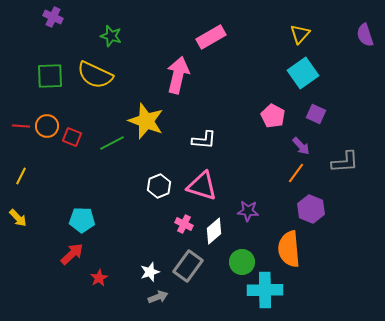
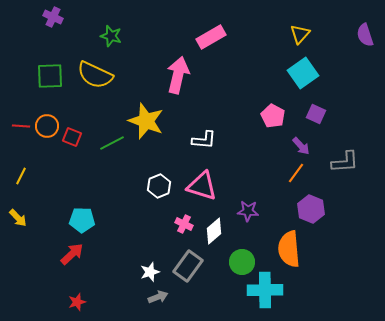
red star: moved 22 px left, 24 px down; rotated 12 degrees clockwise
